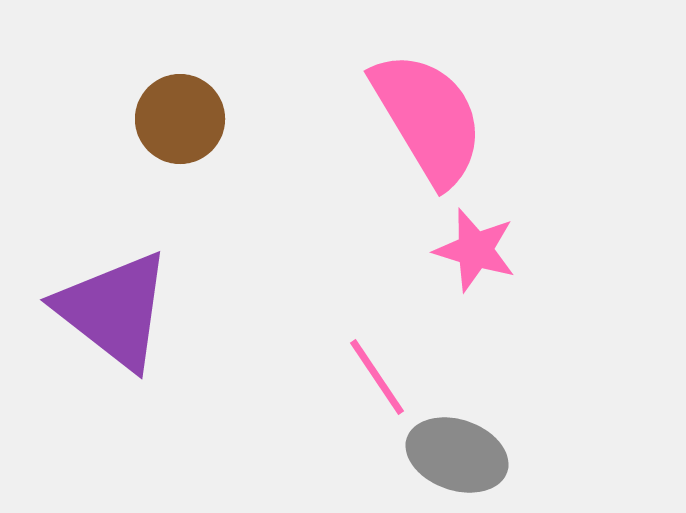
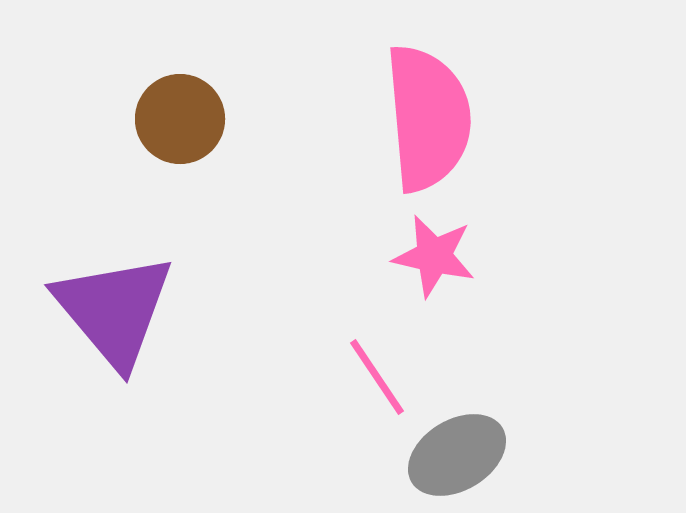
pink semicircle: rotated 26 degrees clockwise
pink star: moved 41 px left, 6 px down; rotated 4 degrees counterclockwise
purple triangle: rotated 12 degrees clockwise
gray ellipse: rotated 50 degrees counterclockwise
